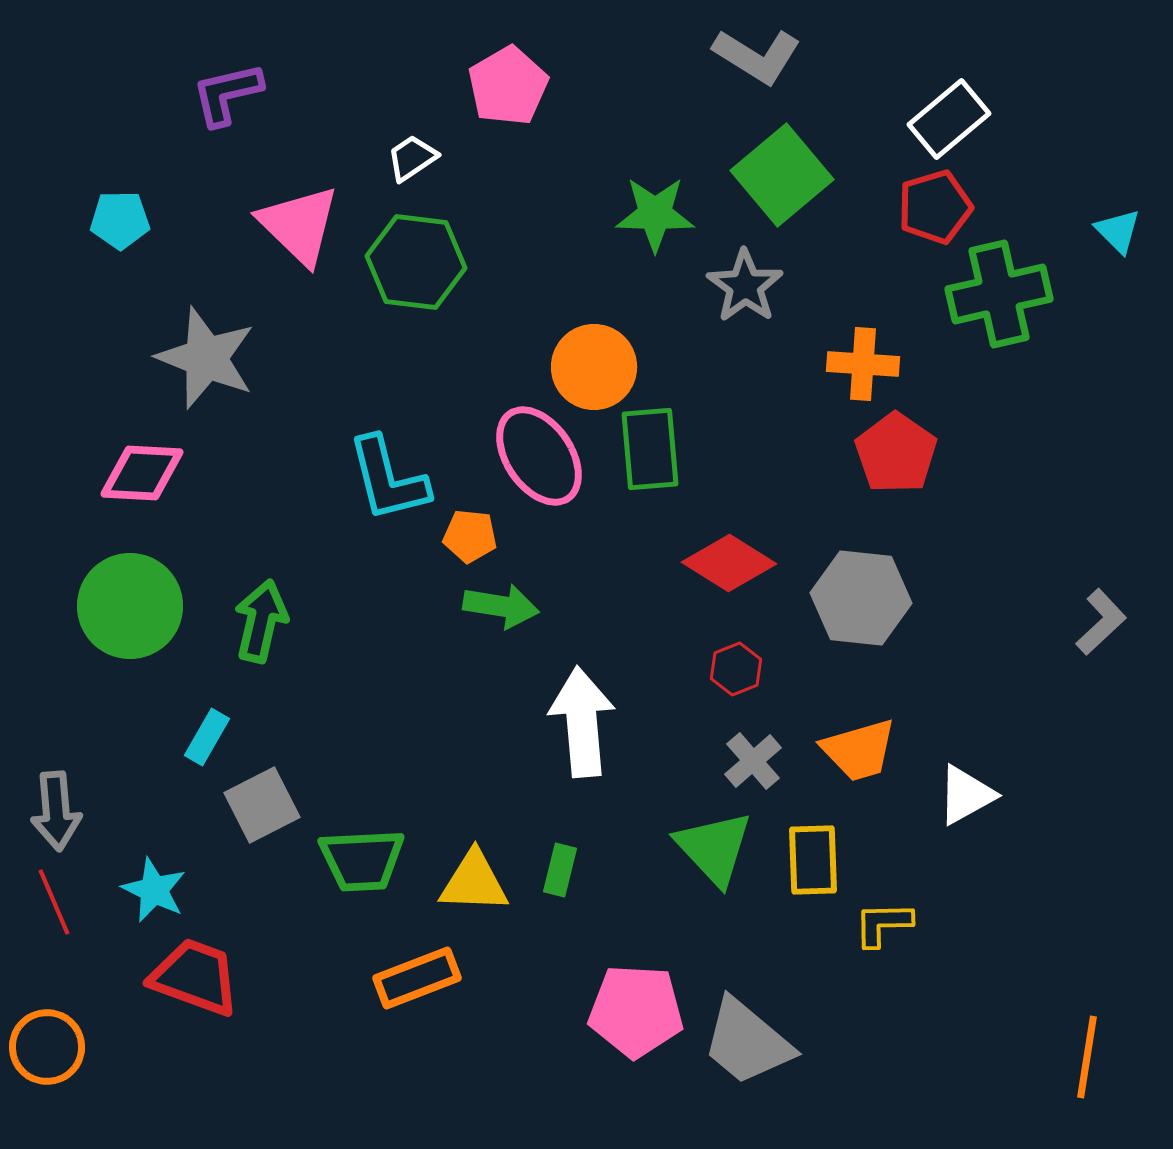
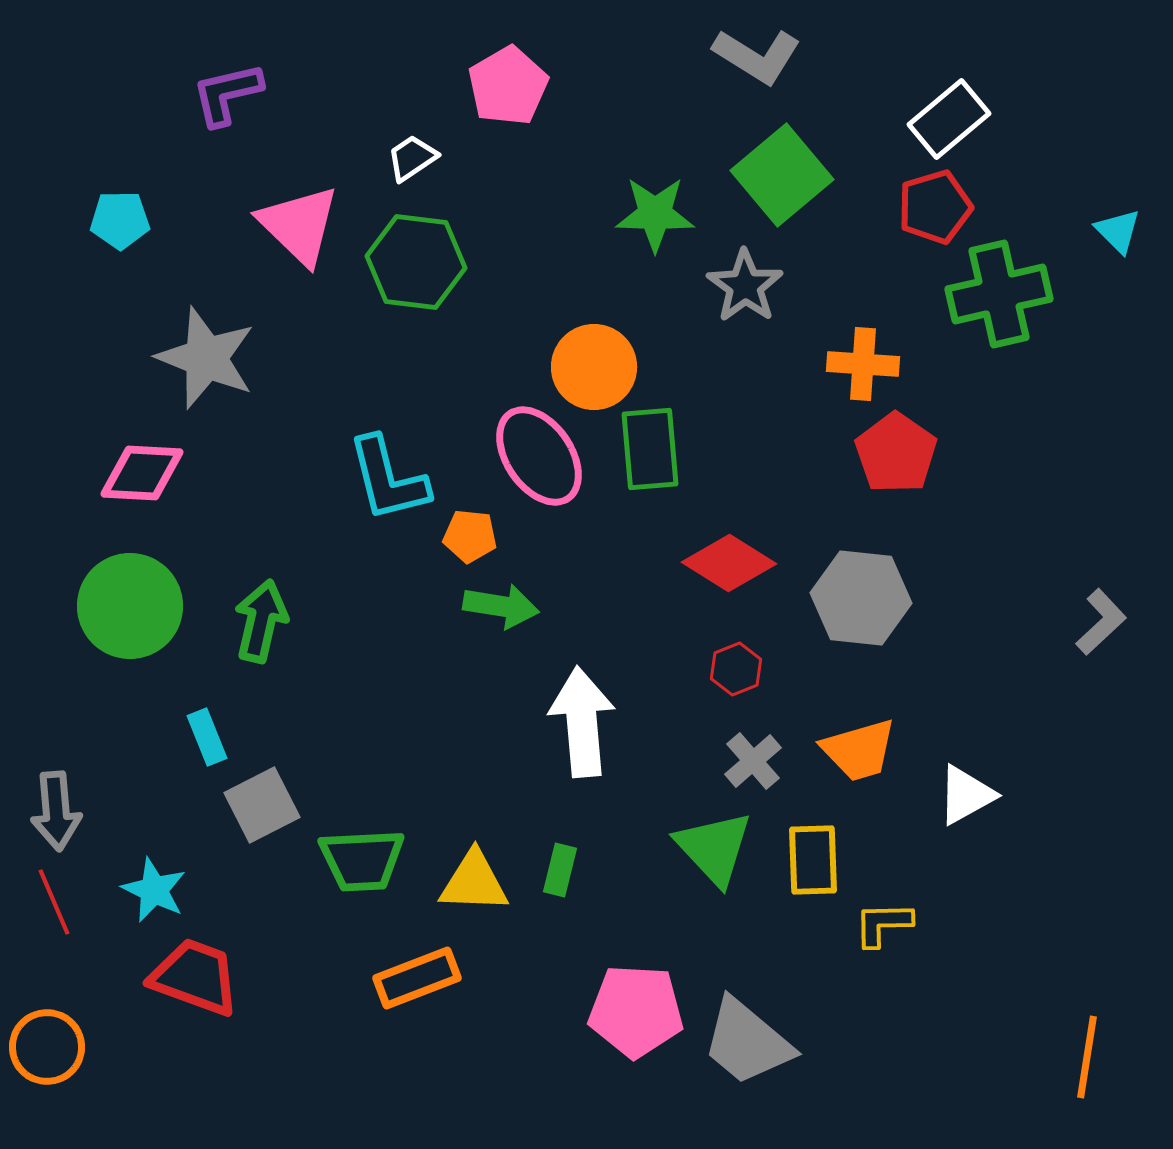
cyan rectangle at (207, 737): rotated 52 degrees counterclockwise
